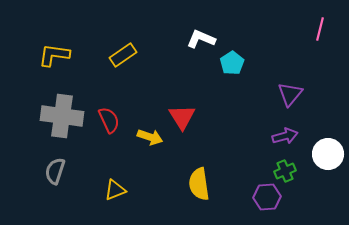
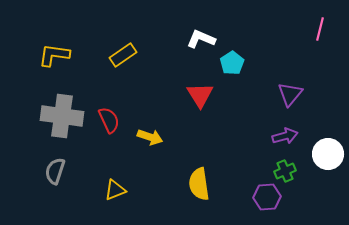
red triangle: moved 18 px right, 22 px up
